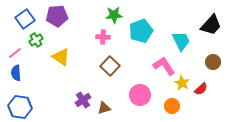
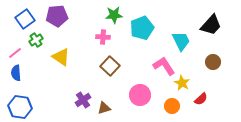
cyan pentagon: moved 1 px right, 3 px up
red semicircle: moved 10 px down
